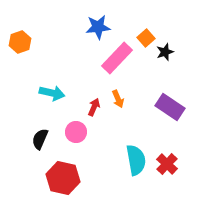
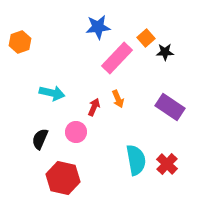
black star: rotated 18 degrees clockwise
